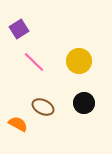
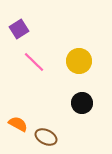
black circle: moved 2 px left
brown ellipse: moved 3 px right, 30 px down
